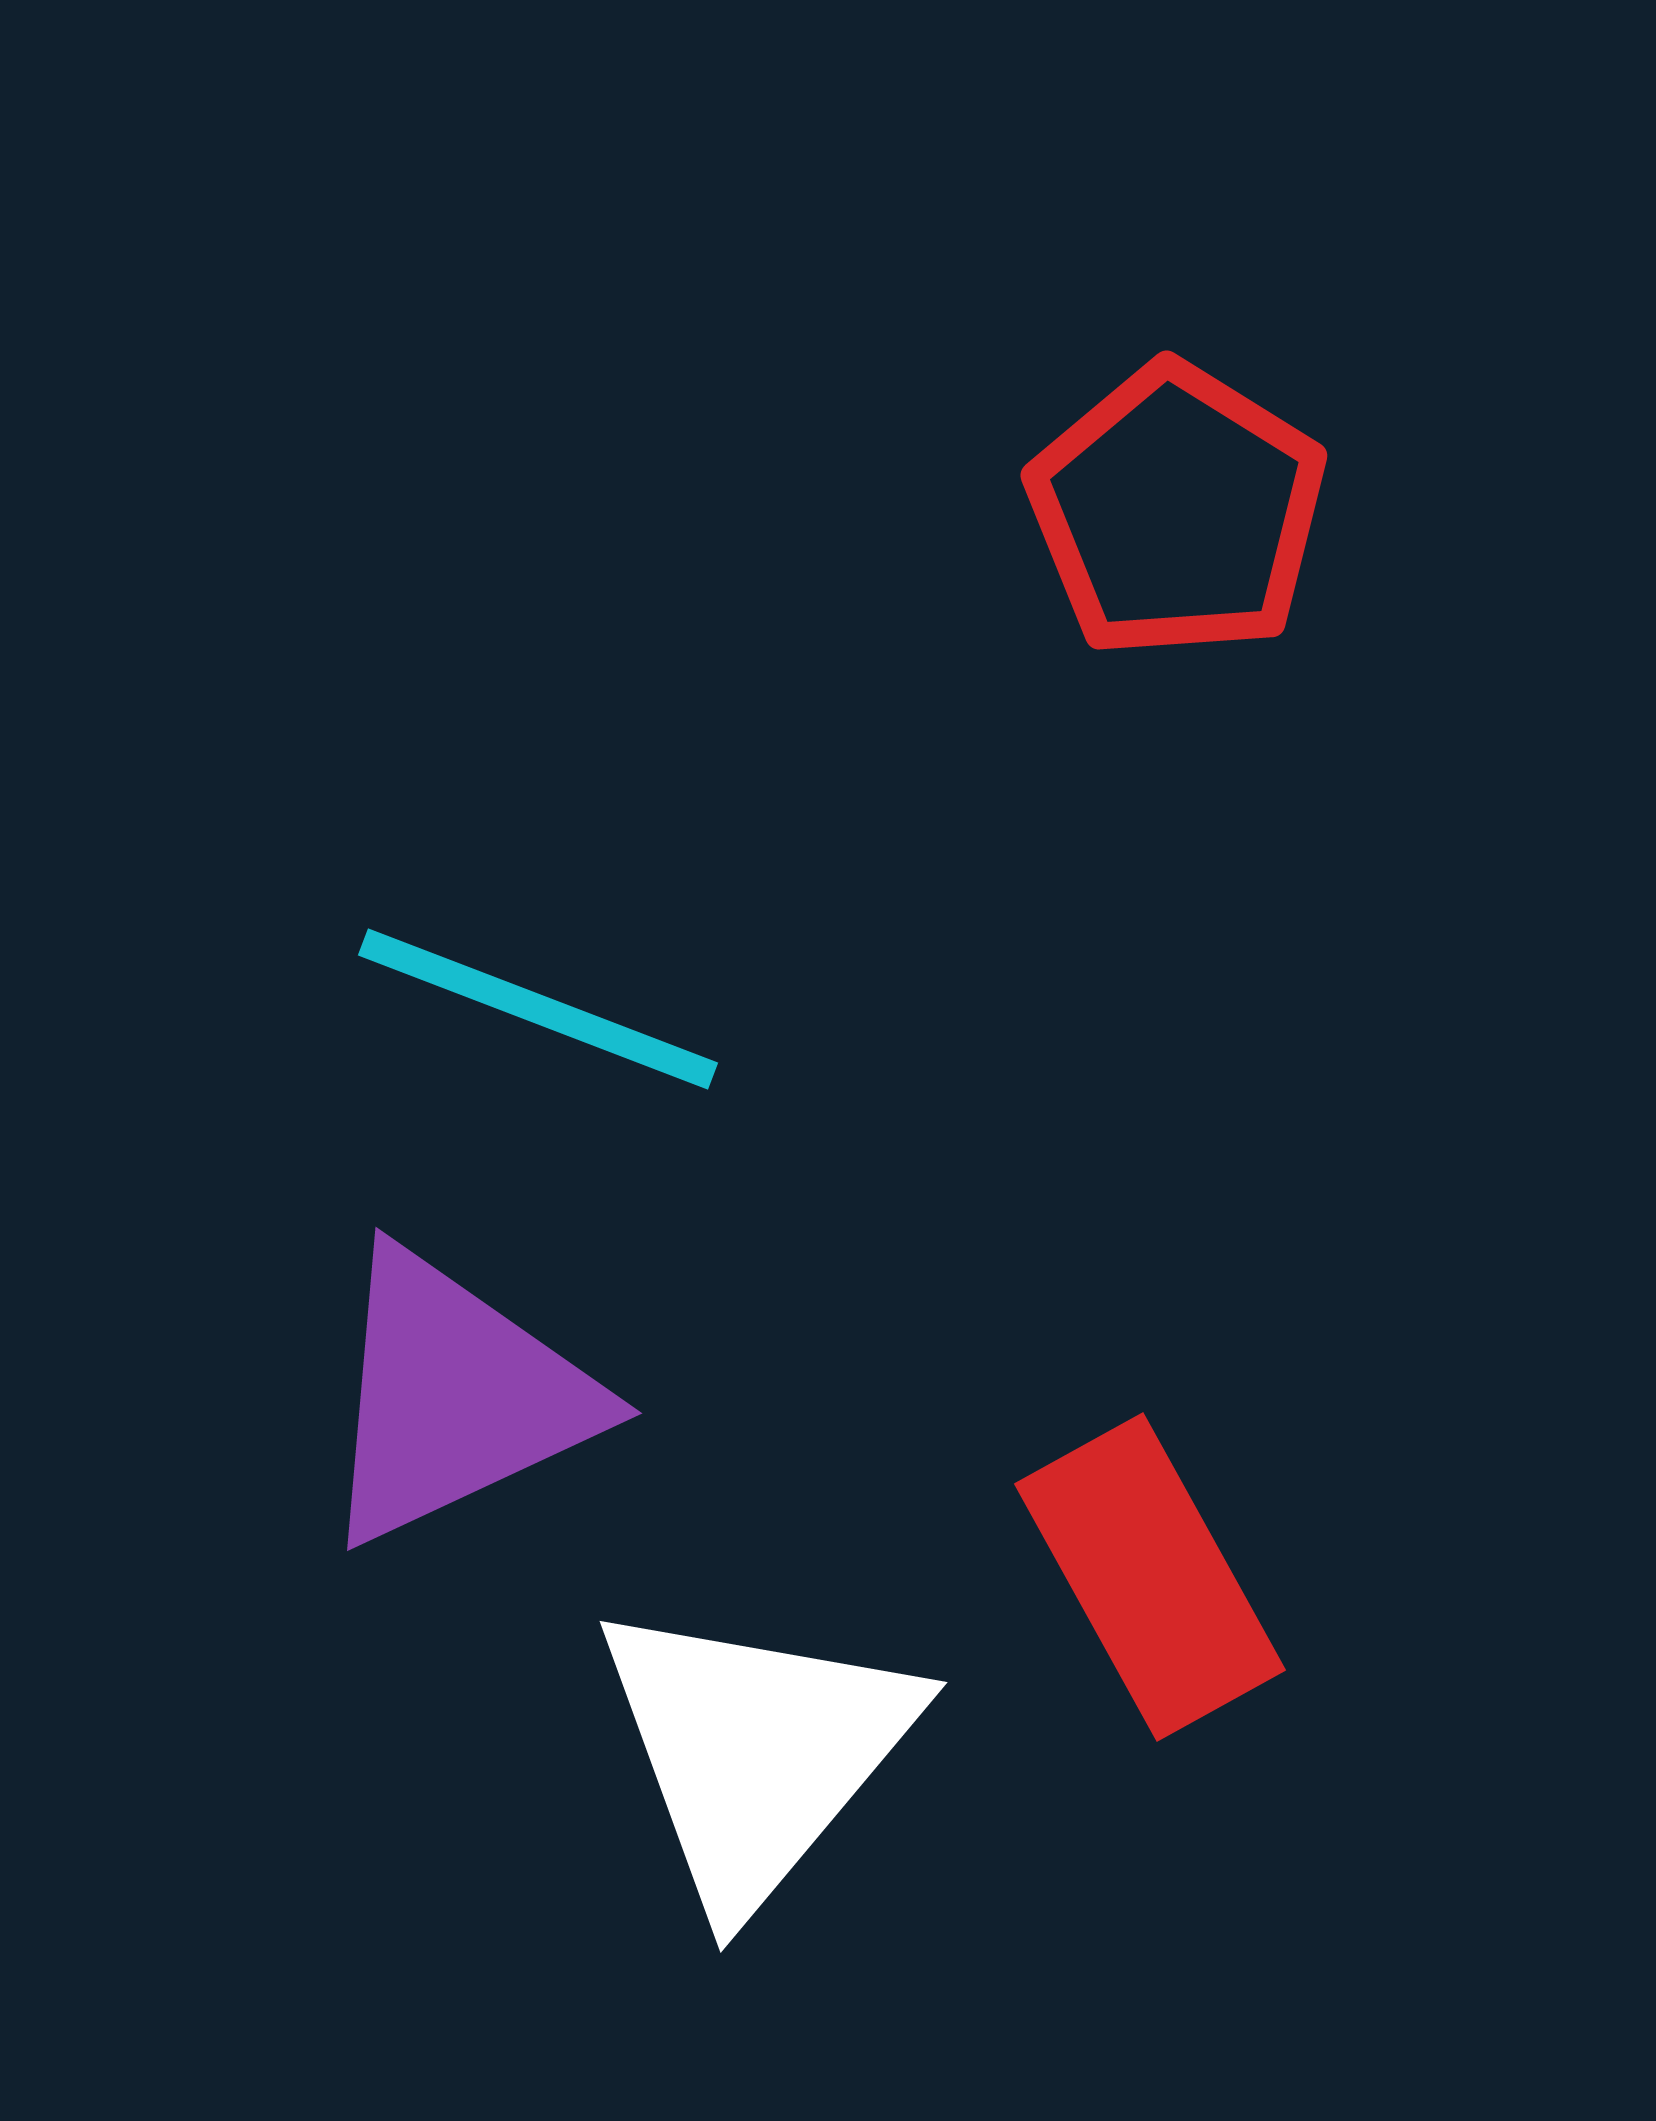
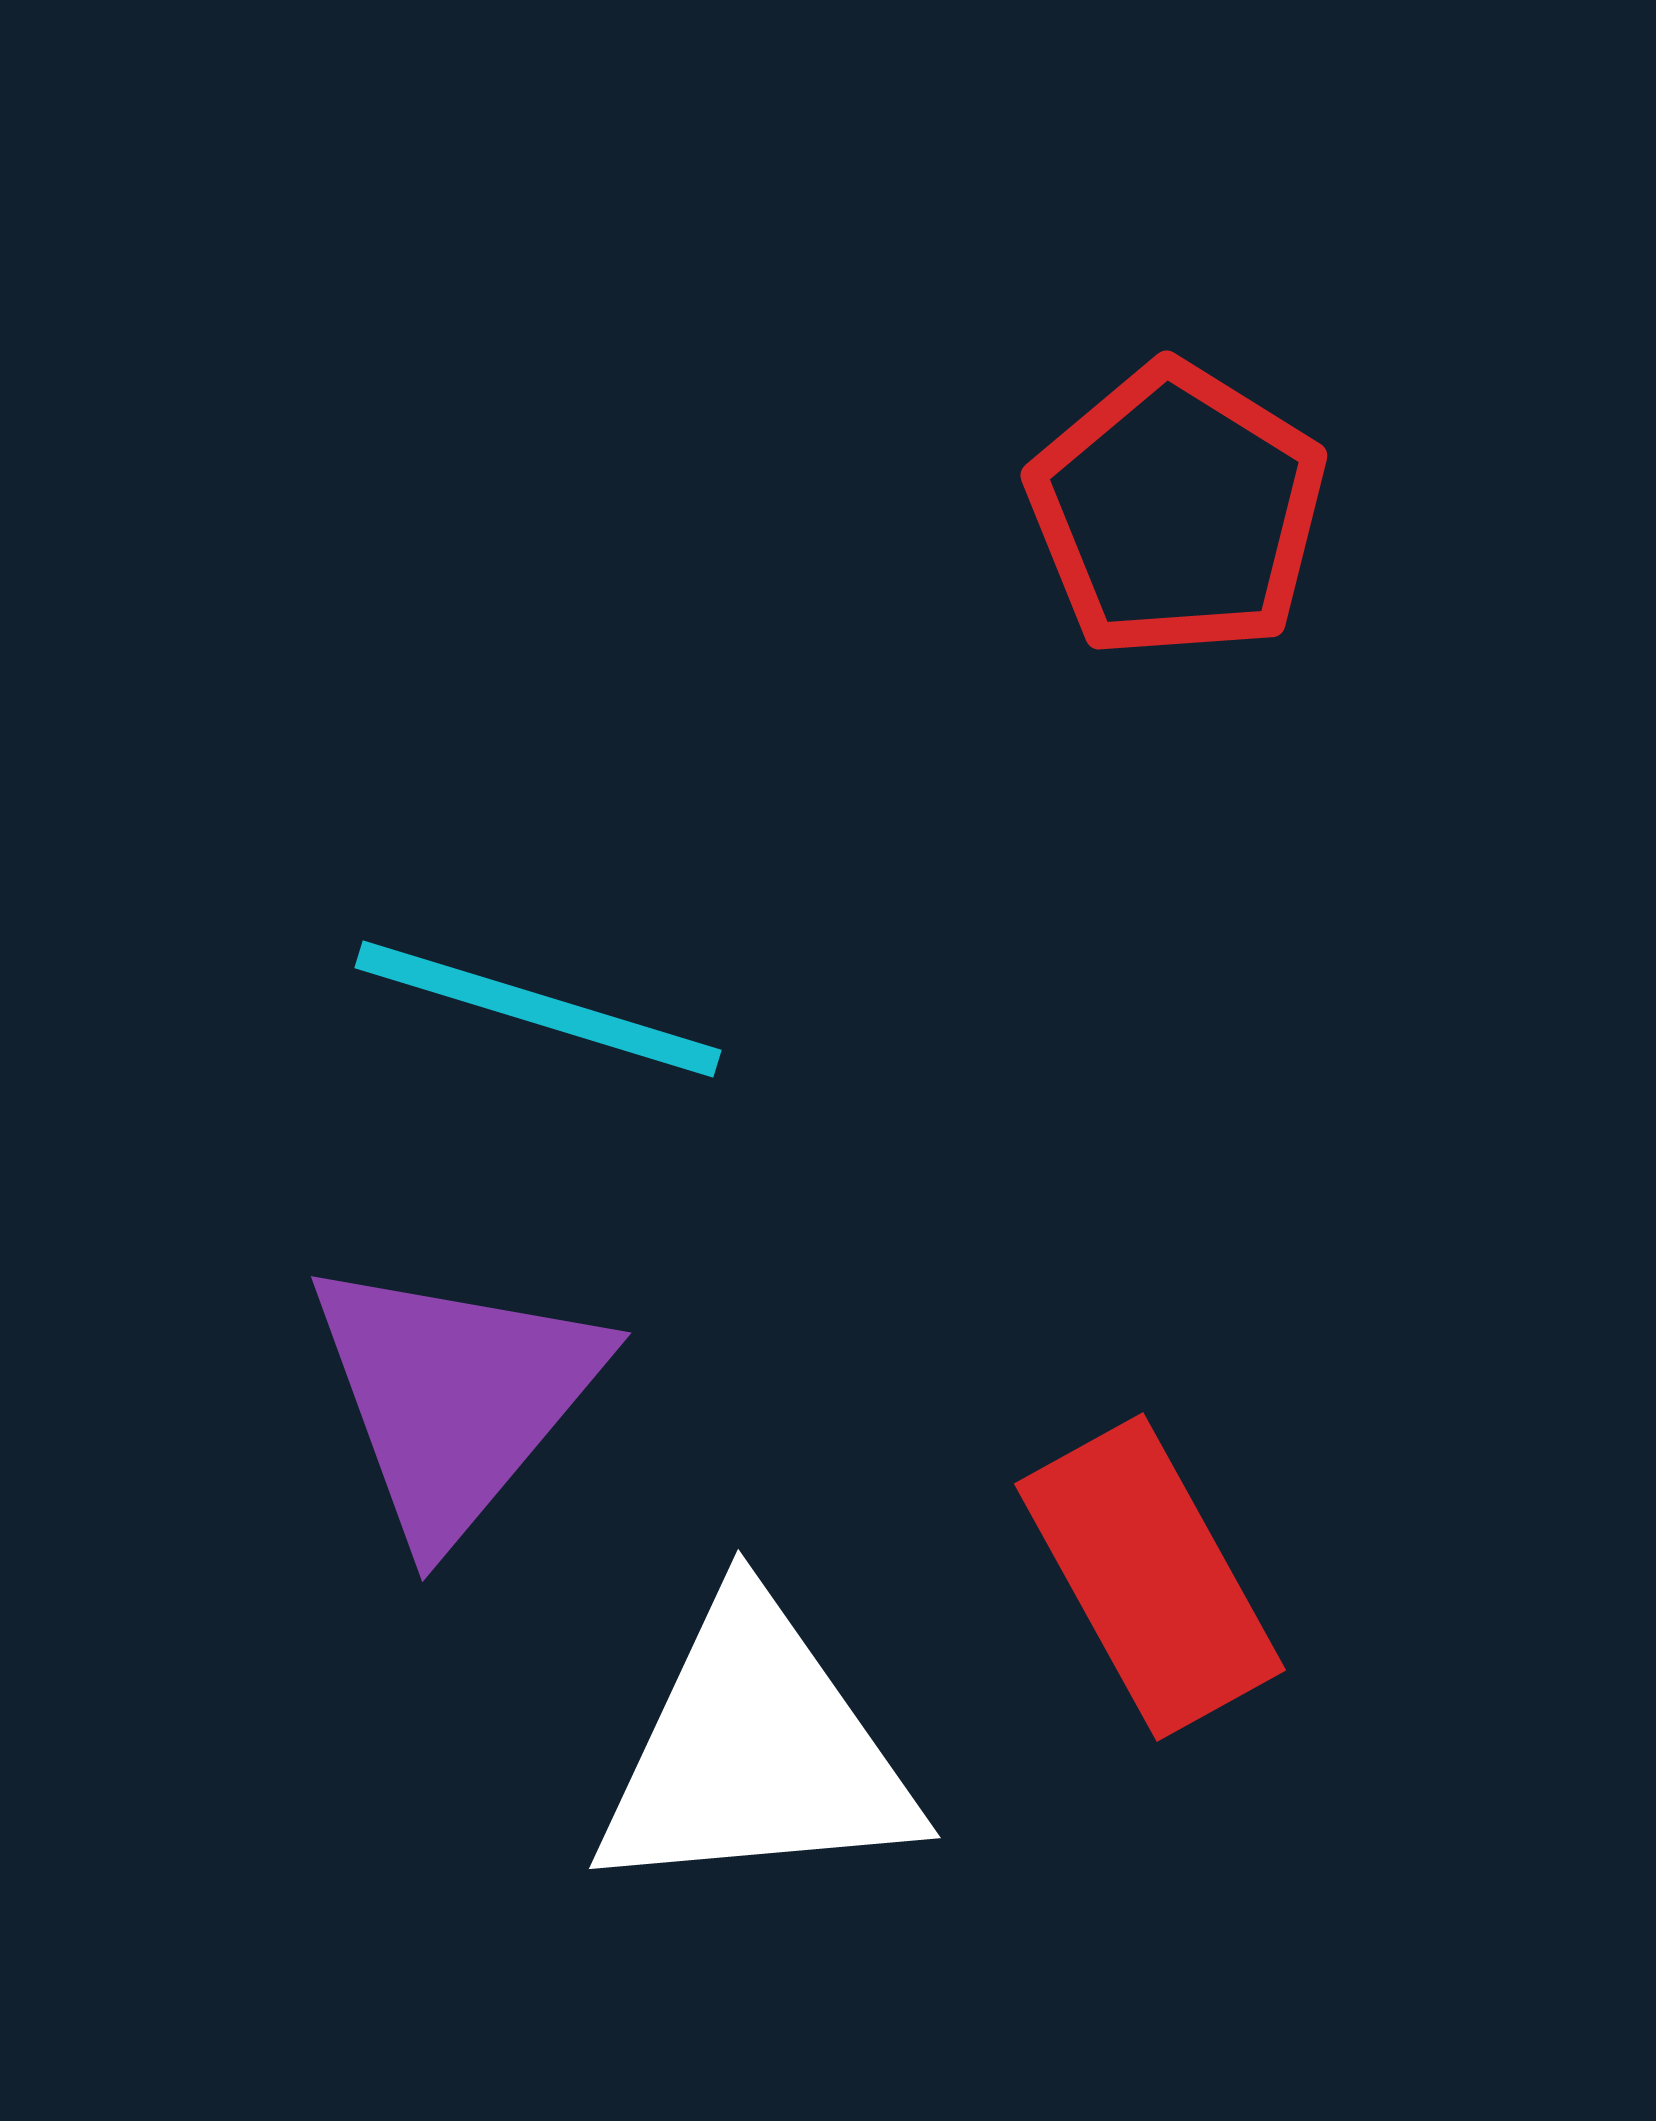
cyan line: rotated 4 degrees counterclockwise
purple triangle: rotated 25 degrees counterclockwise
white triangle: rotated 45 degrees clockwise
